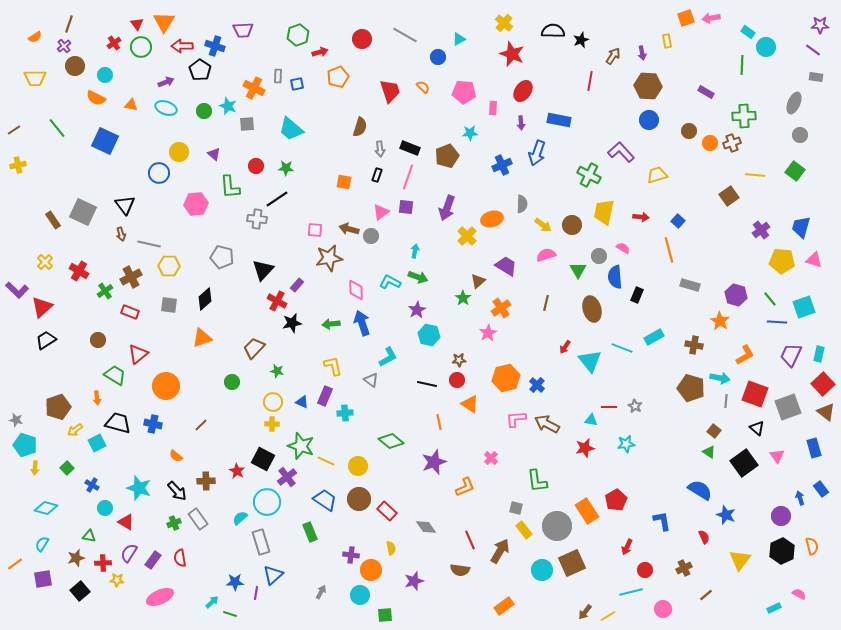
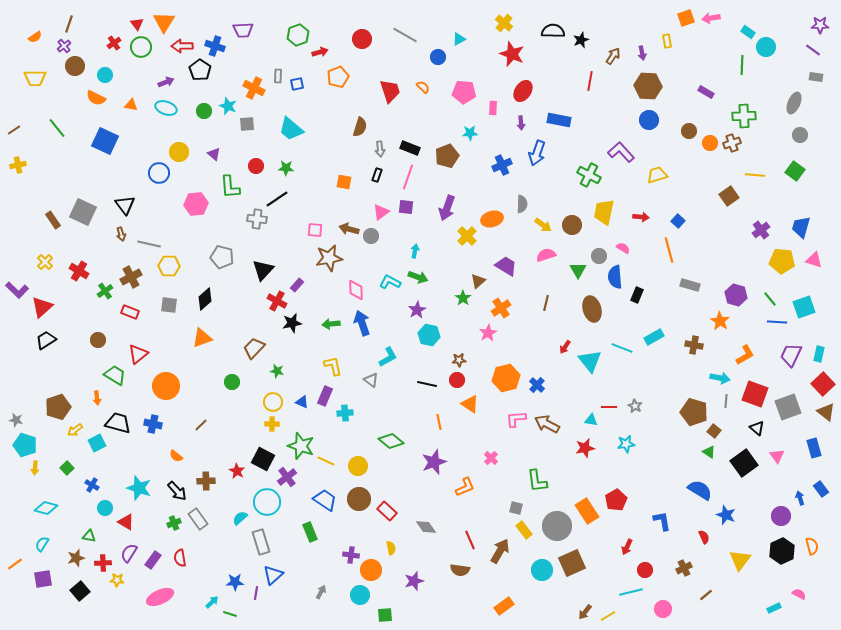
brown pentagon at (691, 388): moved 3 px right, 24 px down
